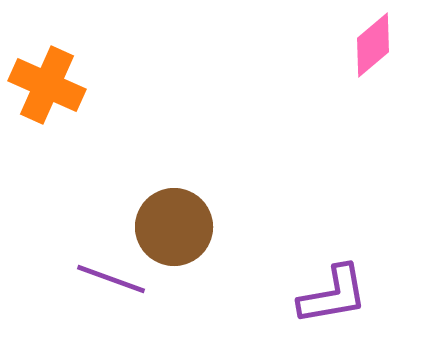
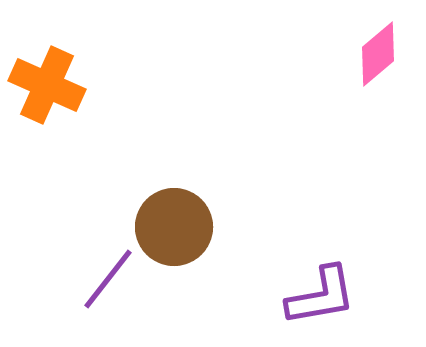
pink diamond: moved 5 px right, 9 px down
purple line: moved 3 px left; rotated 72 degrees counterclockwise
purple L-shape: moved 12 px left, 1 px down
